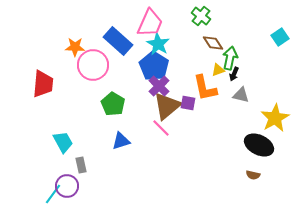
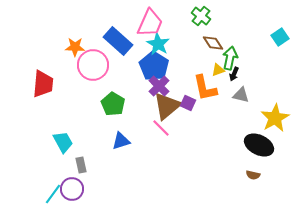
purple square: rotated 14 degrees clockwise
purple circle: moved 5 px right, 3 px down
